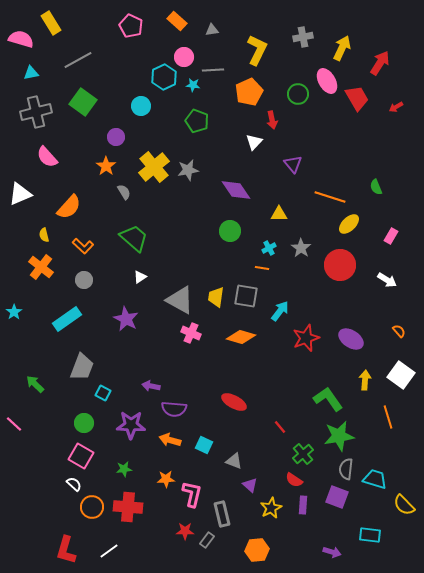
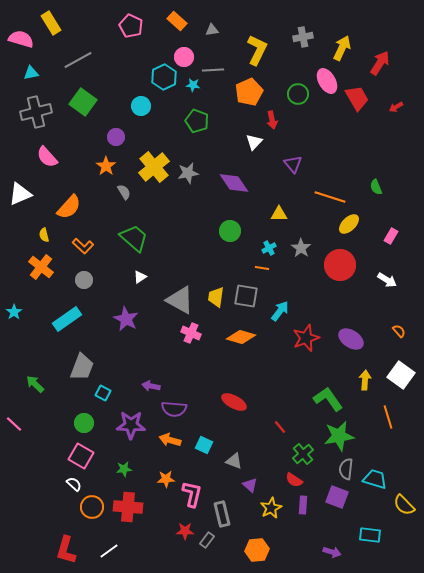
gray star at (188, 170): moved 3 px down
purple diamond at (236, 190): moved 2 px left, 7 px up
